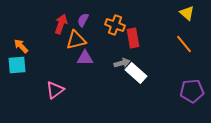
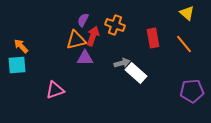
red arrow: moved 32 px right, 12 px down
red rectangle: moved 20 px right
pink triangle: rotated 18 degrees clockwise
